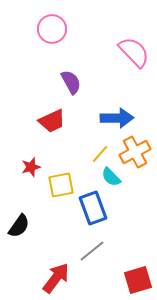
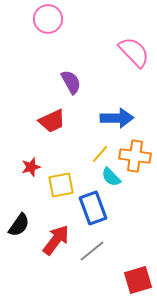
pink circle: moved 4 px left, 10 px up
orange cross: moved 4 px down; rotated 36 degrees clockwise
black semicircle: moved 1 px up
red arrow: moved 38 px up
